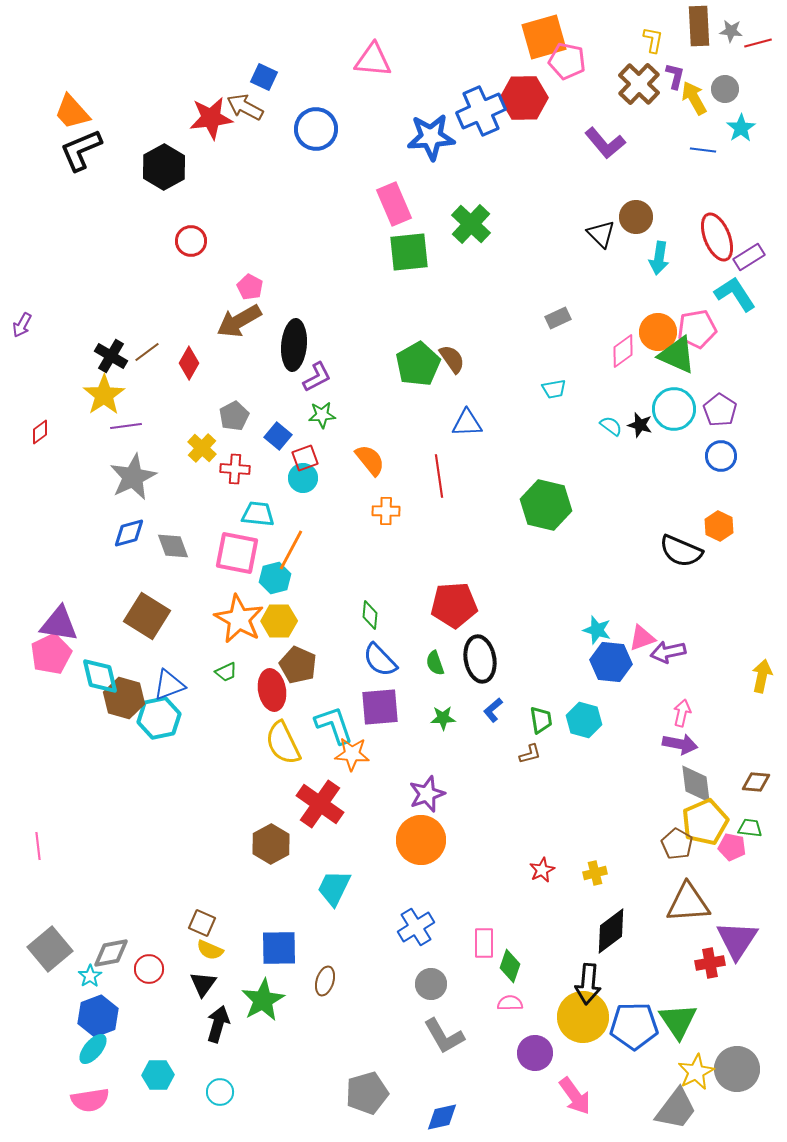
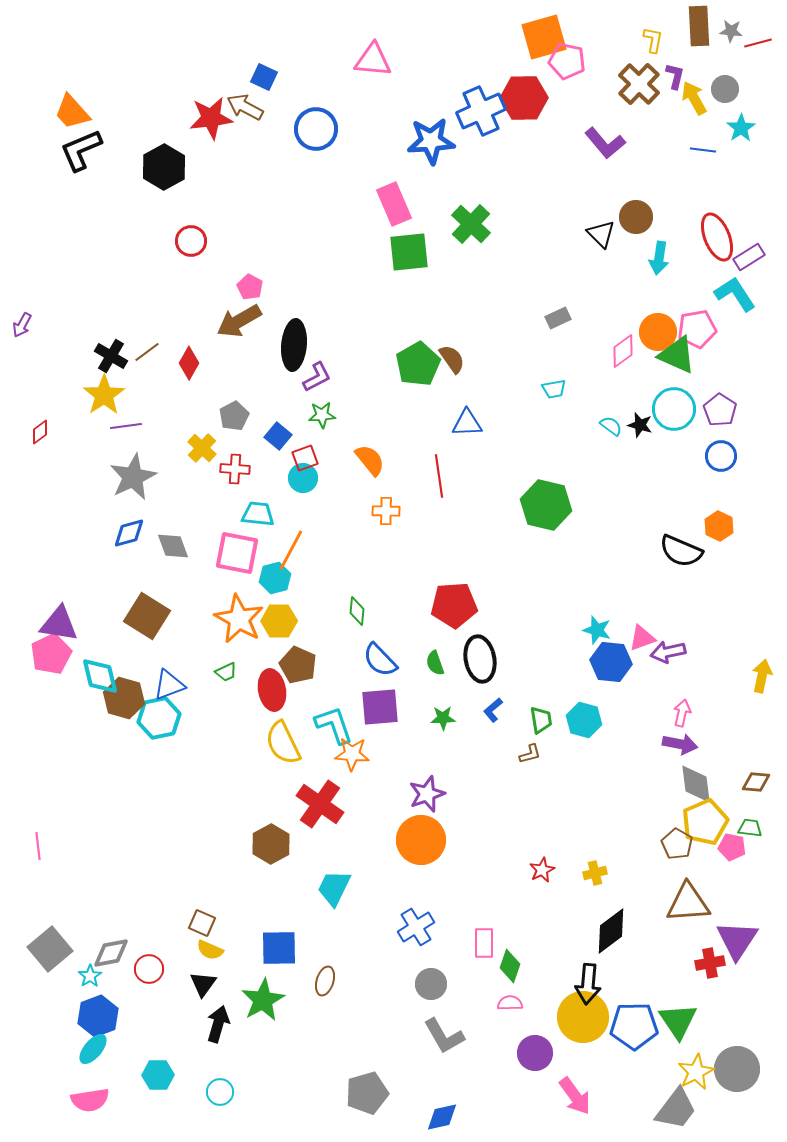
blue star at (431, 137): moved 4 px down
green diamond at (370, 615): moved 13 px left, 4 px up
